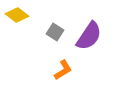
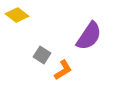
gray square: moved 13 px left, 23 px down
